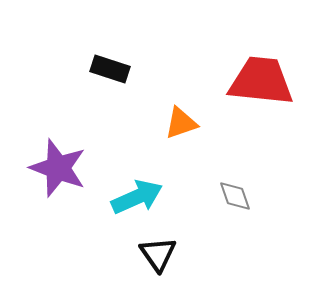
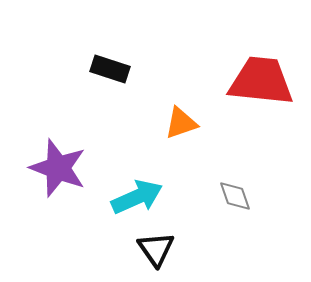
black triangle: moved 2 px left, 5 px up
